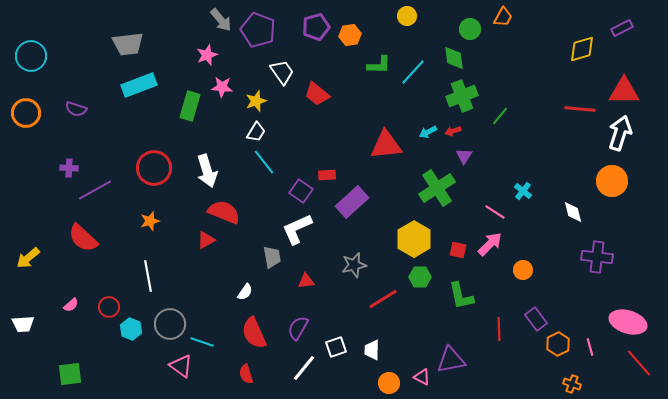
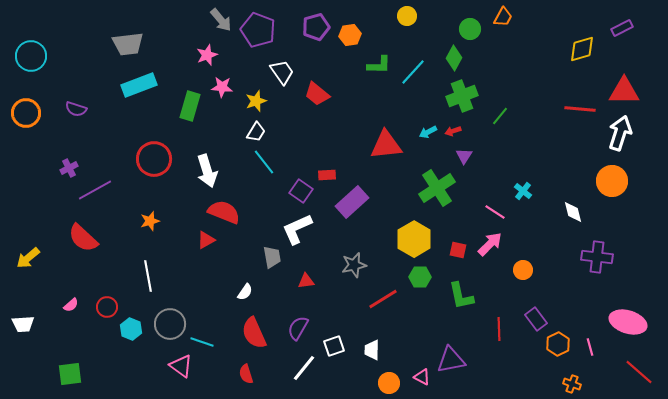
green diamond at (454, 58): rotated 35 degrees clockwise
purple cross at (69, 168): rotated 30 degrees counterclockwise
red circle at (154, 168): moved 9 px up
red circle at (109, 307): moved 2 px left
white square at (336, 347): moved 2 px left, 1 px up
red line at (639, 363): moved 9 px down; rotated 8 degrees counterclockwise
